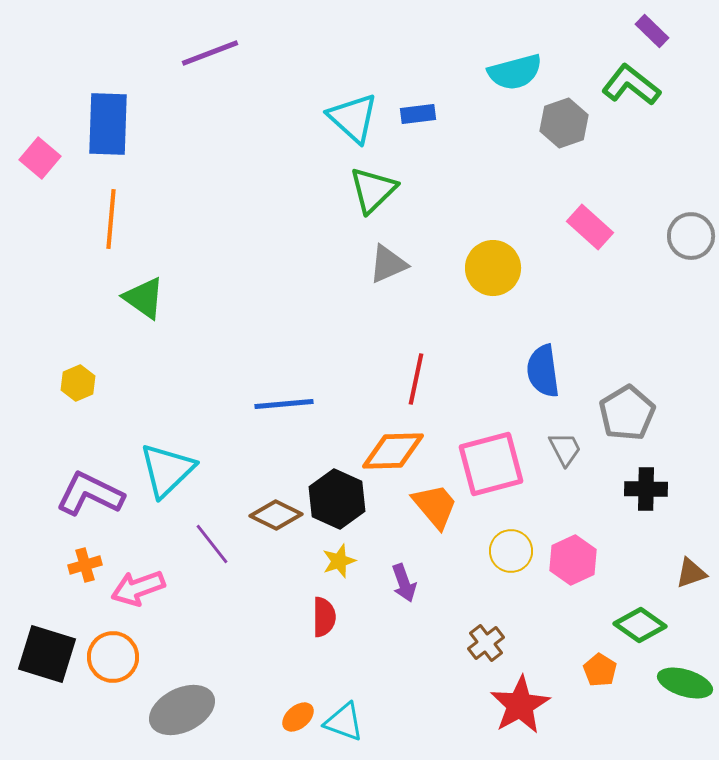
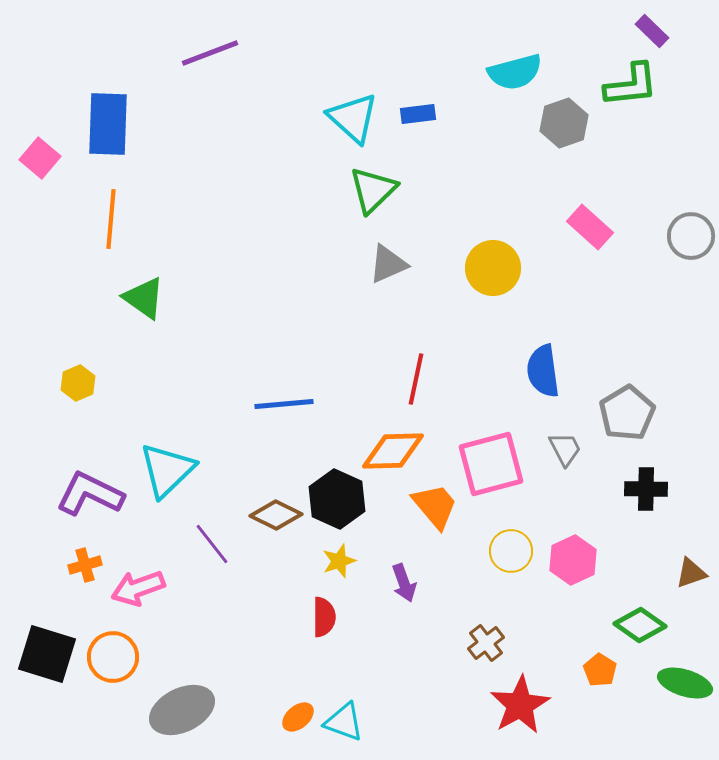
green L-shape at (631, 85): rotated 136 degrees clockwise
